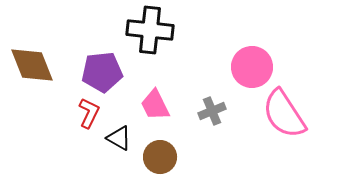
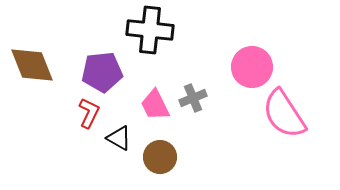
gray cross: moved 19 px left, 13 px up
